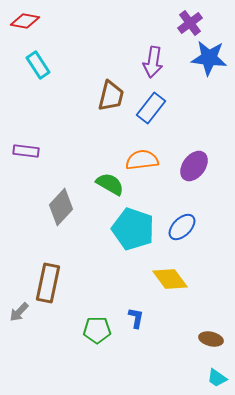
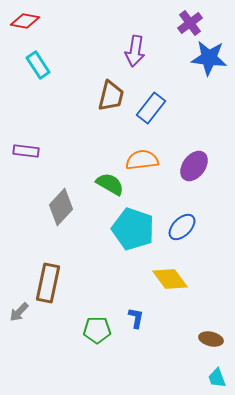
purple arrow: moved 18 px left, 11 px up
cyan trapezoid: rotated 35 degrees clockwise
